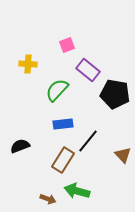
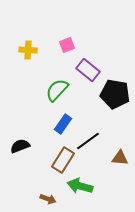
yellow cross: moved 14 px up
blue rectangle: rotated 48 degrees counterclockwise
black line: rotated 15 degrees clockwise
brown triangle: moved 3 px left, 3 px down; rotated 42 degrees counterclockwise
green arrow: moved 3 px right, 5 px up
